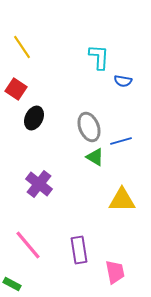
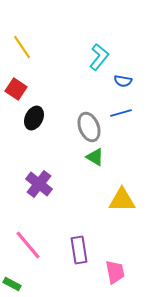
cyan L-shape: rotated 36 degrees clockwise
blue line: moved 28 px up
